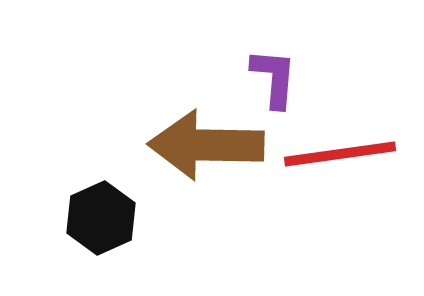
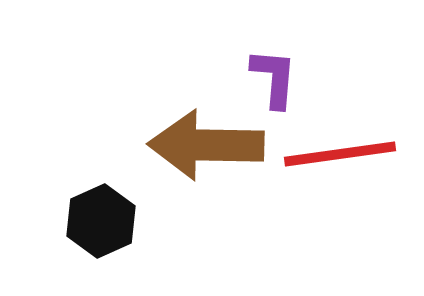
black hexagon: moved 3 px down
